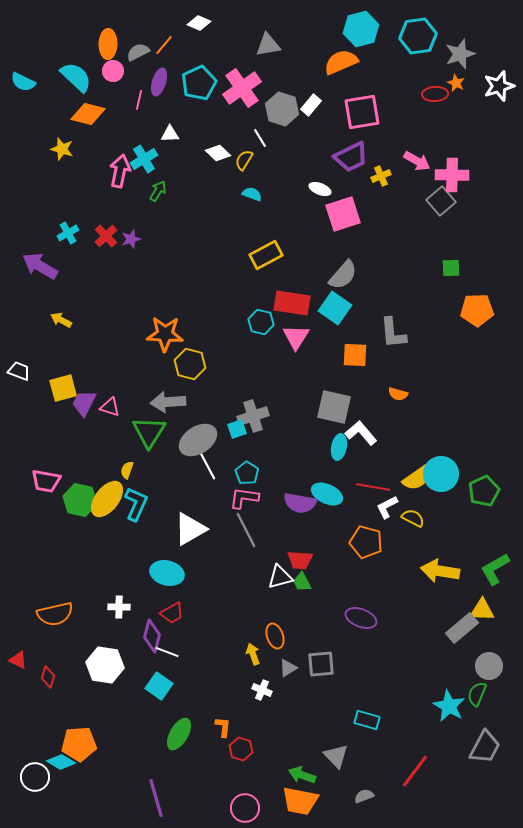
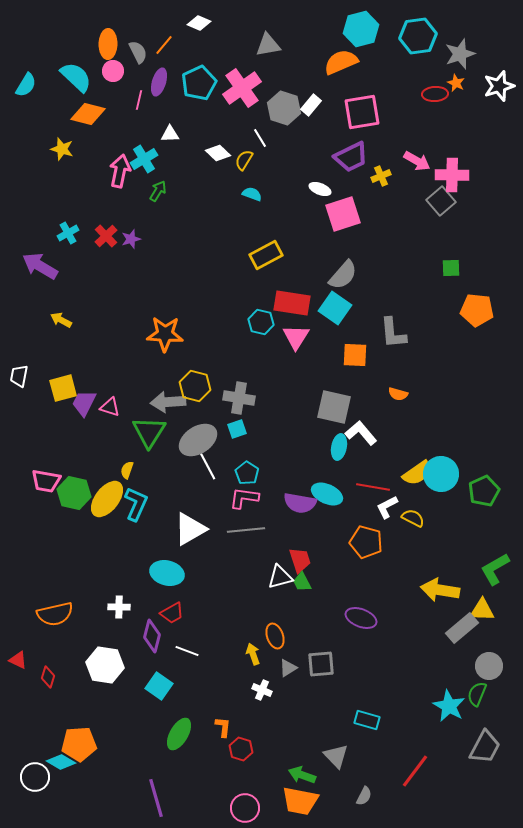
gray semicircle at (138, 52): rotated 90 degrees clockwise
cyan semicircle at (23, 82): moved 3 px right, 3 px down; rotated 85 degrees counterclockwise
gray hexagon at (282, 109): moved 2 px right, 1 px up
orange pentagon at (477, 310): rotated 8 degrees clockwise
yellow hexagon at (190, 364): moved 5 px right, 22 px down
white trapezoid at (19, 371): moved 5 px down; rotated 100 degrees counterclockwise
gray cross at (253, 416): moved 14 px left, 18 px up; rotated 28 degrees clockwise
yellow semicircle at (417, 478): moved 5 px up
green hexagon at (80, 500): moved 6 px left, 7 px up
gray line at (246, 530): rotated 69 degrees counterclockwise
red trapezoid at (300, 560): rotated 112 degrees counterclockwise
yellow arrow at (440, 571): moved 19 px down
white line at (167, 652): moved 20 px right, 1 px up
gray semicircle at (364, 796): rotated 138 degrees clockwise
